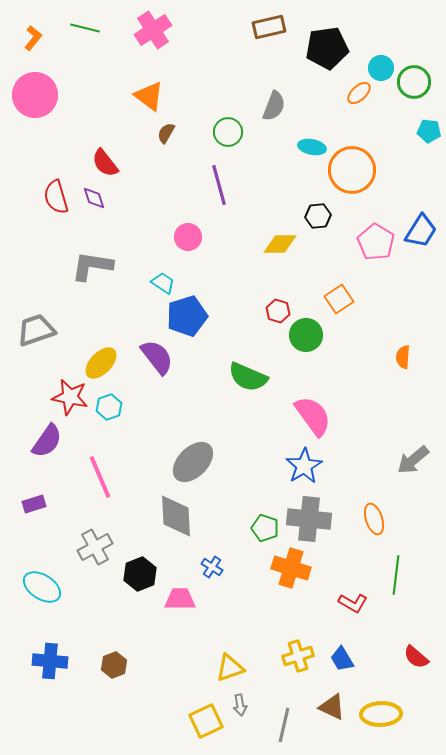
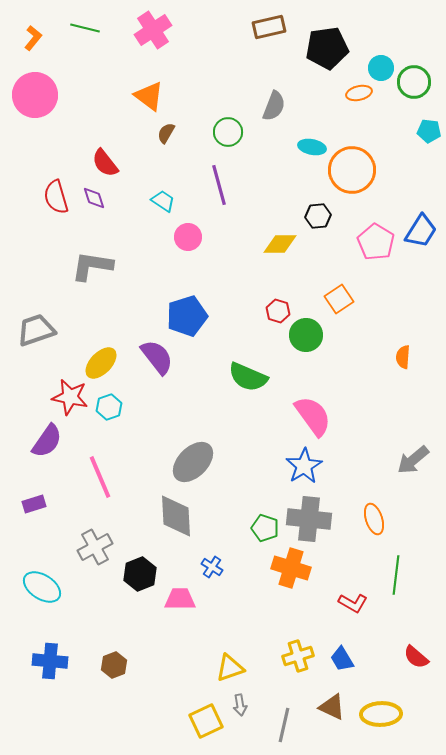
orange ellipse at (359, 93): rotated 30 degrees clockwise
cyan trapezoid at (163, 283): moved 82 px up
